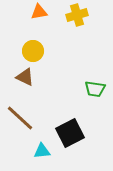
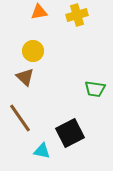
brown triangle: rotated 18 degrees clockwise
brown line: rotated 12 degrees clockwise
cyan triangle: rotated 18 degrees clockwise
